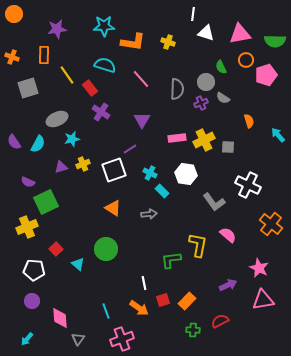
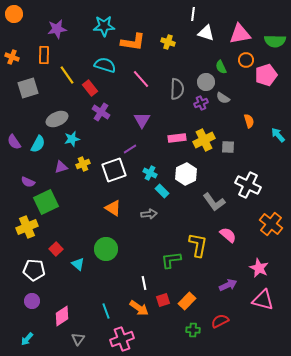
white hexagon at (186, 174): rotated 25 degrees clockwise
pink triangle at (263, 300): rotated 25 degrees clockwise
pink diamond at (60, 318): moved 2 px right, 2 px up; rotated 60 degrees clockwise
